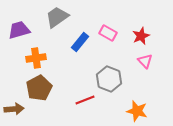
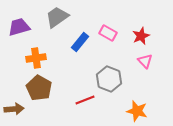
purple trapezoid: moved 3 px up
brown pentagon: rotated 15 degrees counterclockwise
